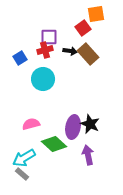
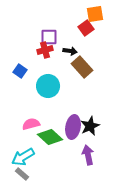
orange square: moved 1 px left
red square: moved 3 px right
brown rectangle: moved 6 px left, 13 px down
blue square: moved 13 px down; rotated 24 degrees counterclockwise
cyan circle: moved 5 px right, 7 px down
black star: moved 2 px down; rotated 24 degrees clockwise
green diamond: moved 4 px left, 7 px up
cyan arrow: moved 1 px left, 1 px up
